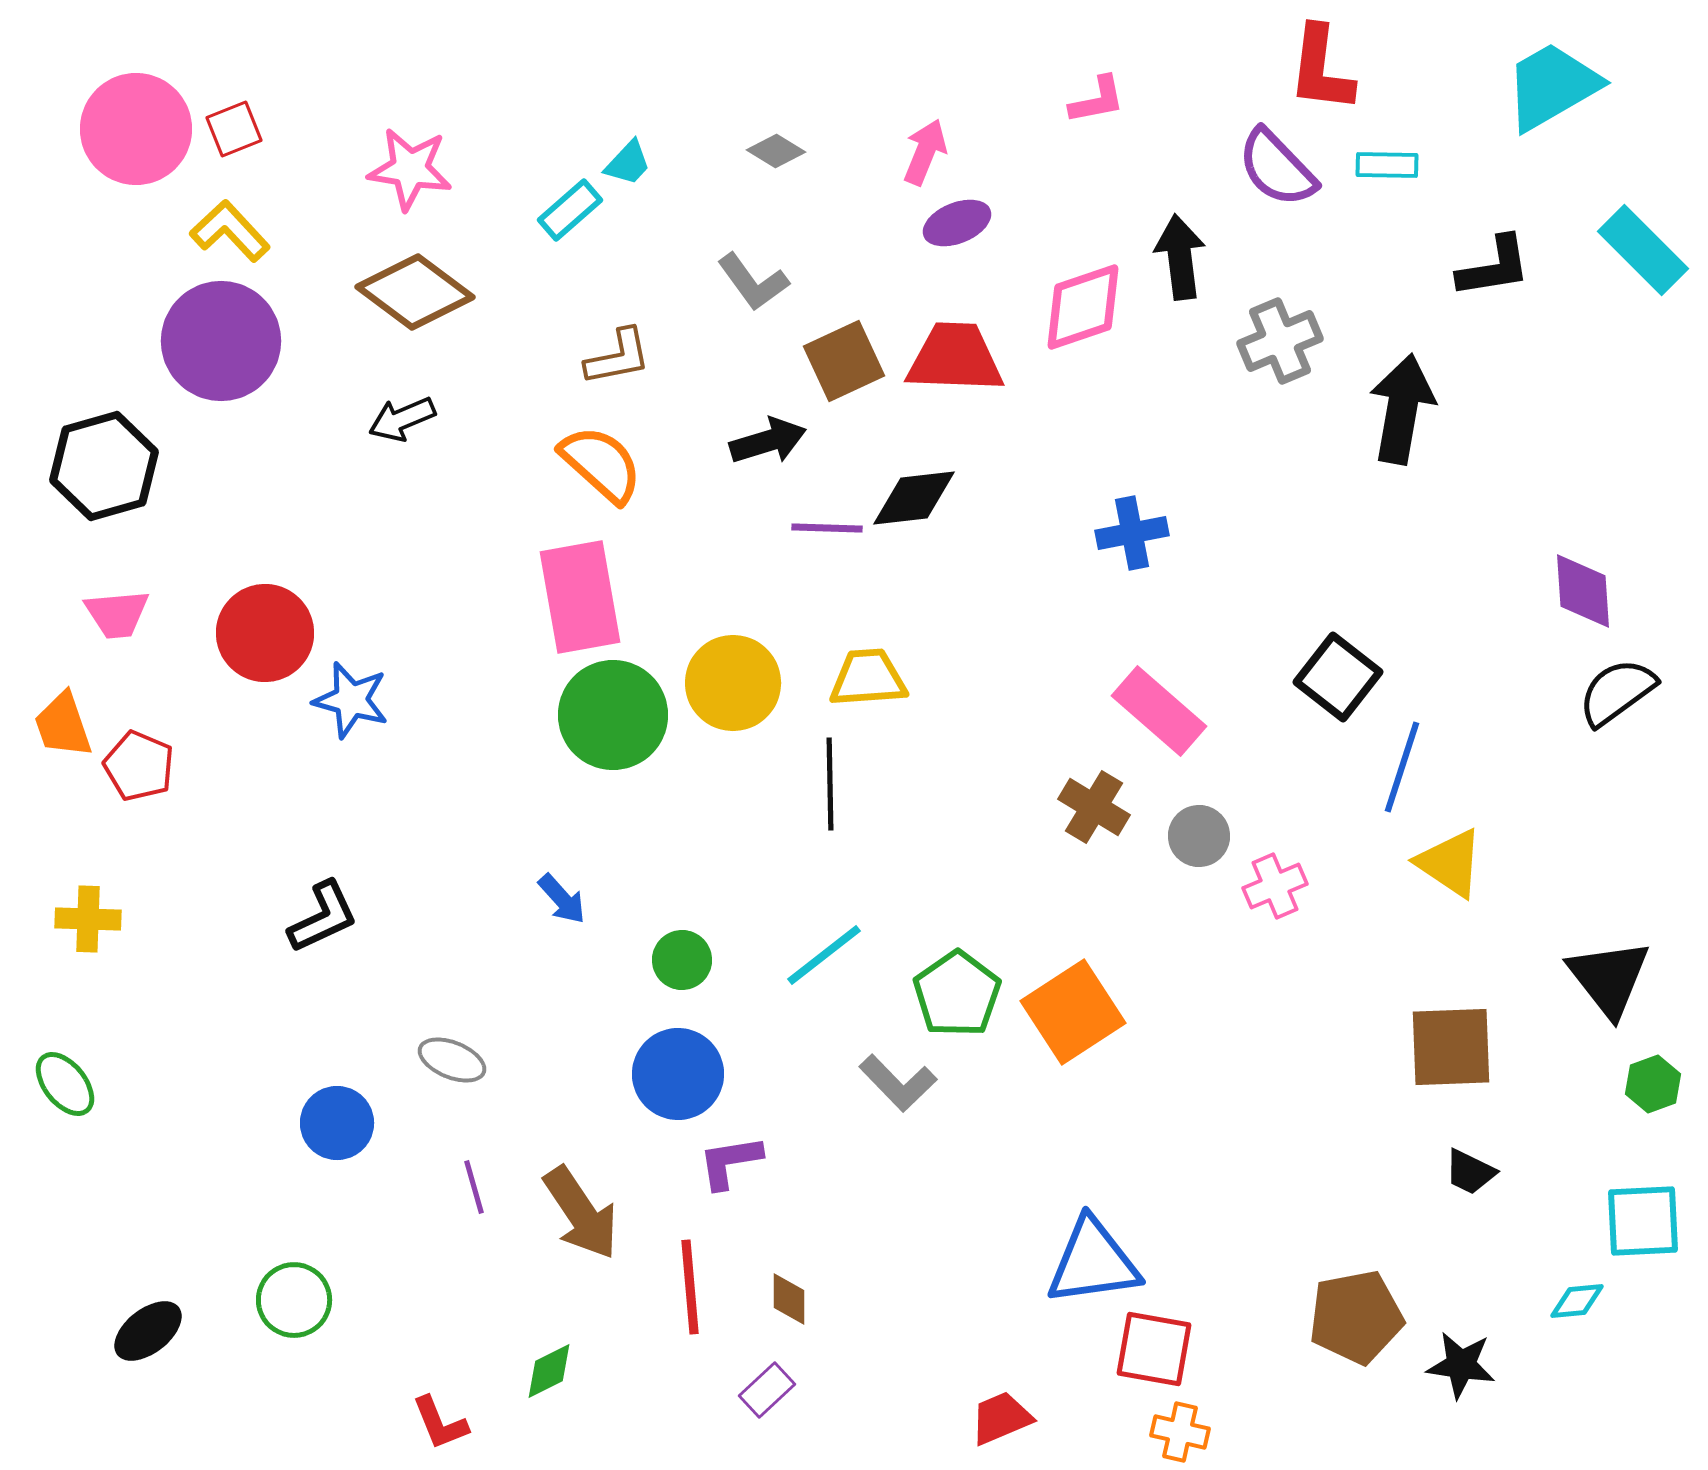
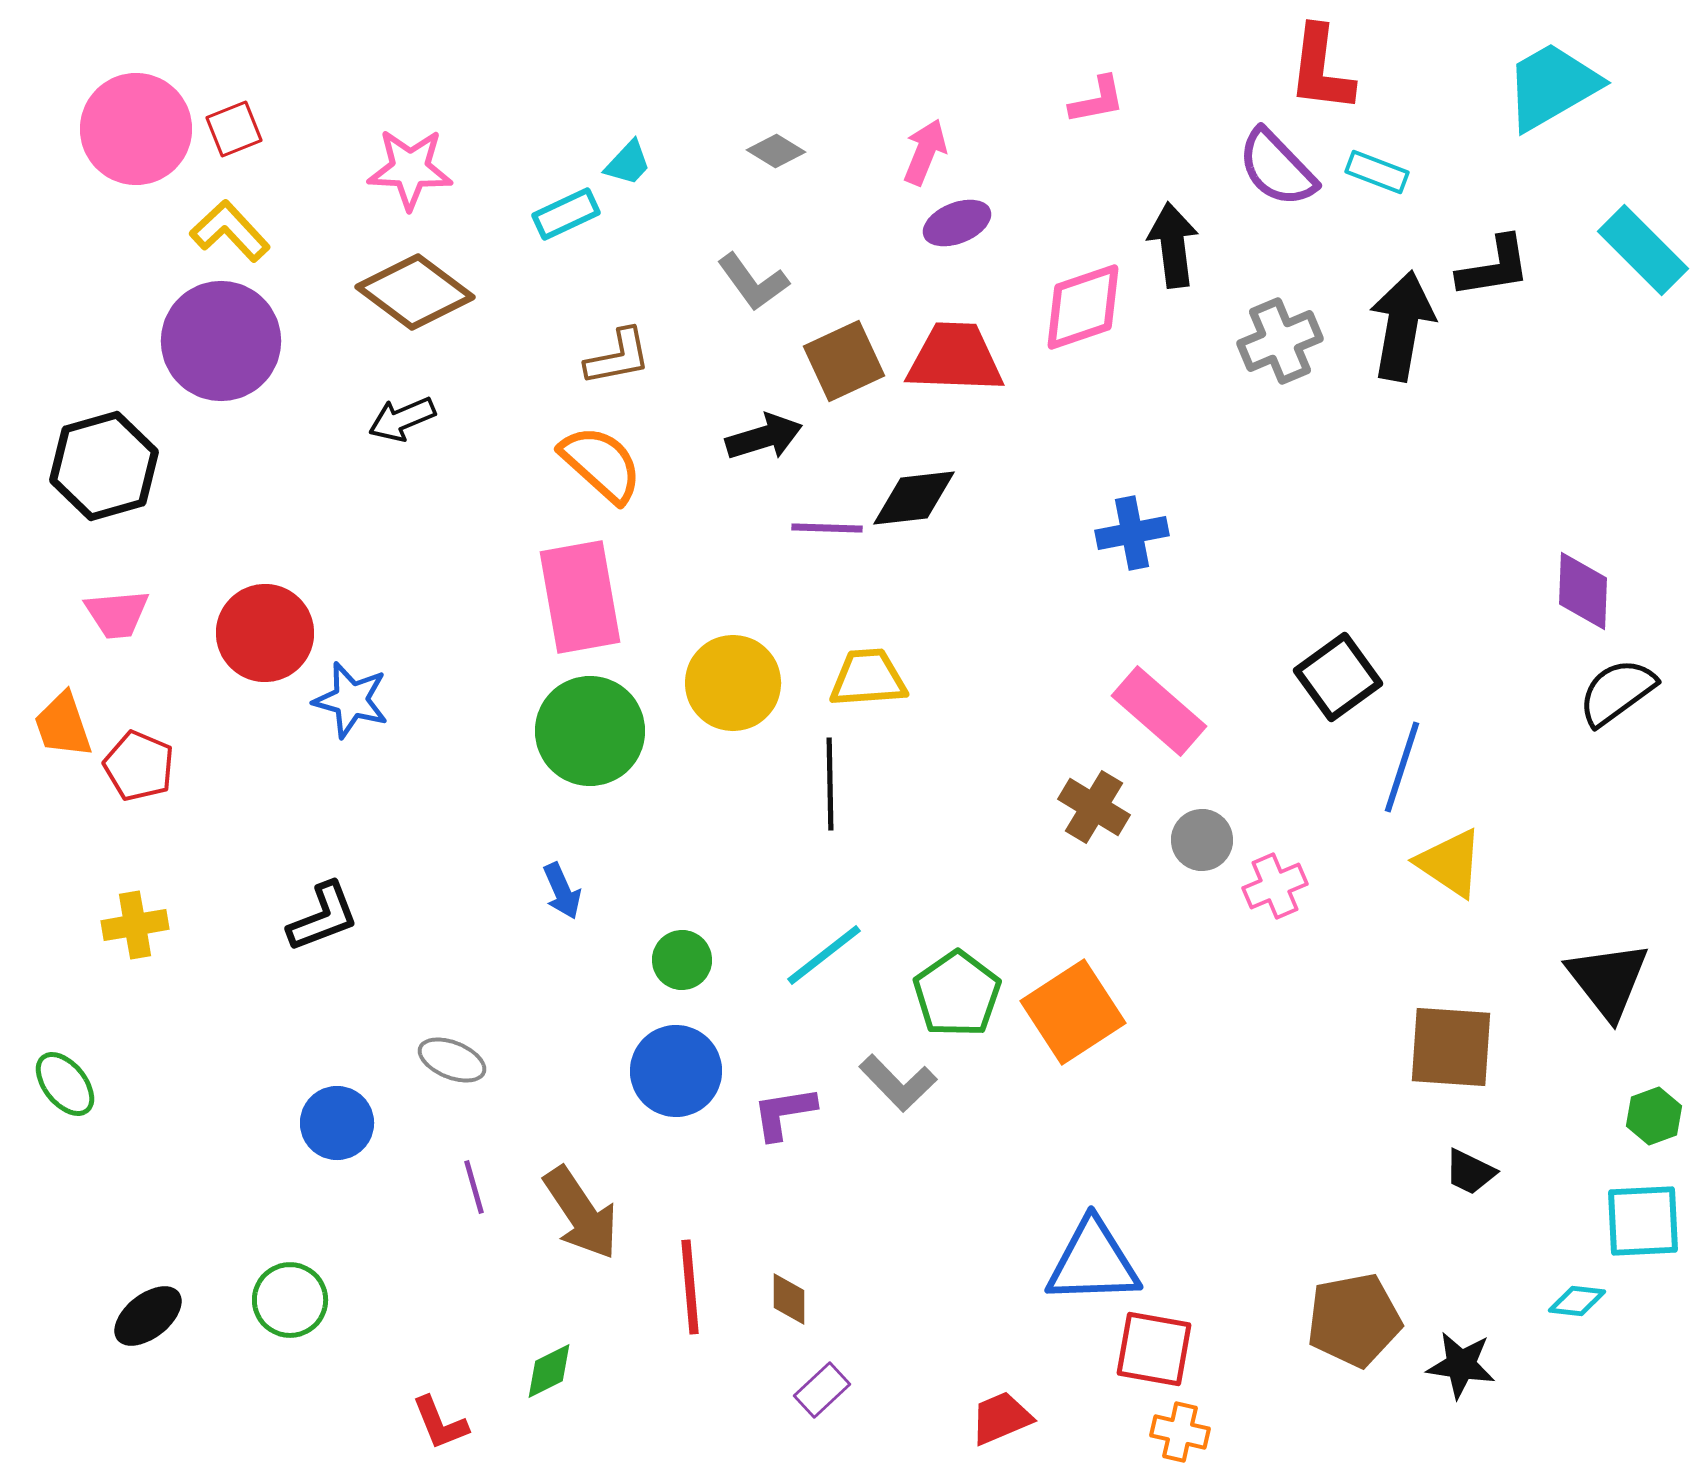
cyan rectangle at (1387, 165): moved 10 px left, 7 px down; rotated 20 degrees clockwise
pink star at (410, 169): rotated 6 degrees counterclockwise
cyan rectangle at (570, 210): moved 4 px left, 4 px down; rotated 16 degrees clockwise
black arrow at (1180, 257): moved 7 px left, 12 px up
black arrow at (1402, 409): moved 83 px up
black arrow at (768, 441): moved 4 px left, 4 px up
purple diamond at (1583, 591): rotated 6 degrees clockwise
black square at (1338, 677): rotated 16 degrees clockwise
green circle at (613, 715): moved 23 px left, 16 px down
gray circle at (1199, 836): moved 3 px right, 4 px down
blue arrow at (562, 899): moved 8 px up; rotated 18 degrees clockwise
black L-shape at (323, 917): rotated 4 degrees clockwise
yellow cross at (88, 919): moved 47 px right, 6 px down; rotated 12 degrees counterclockwise
black triangle at (1609, 978): moved 1 px left, 2 px down
brown square at (1451, 1047): rotated 6 degrees clockwise
blue circle at (678, 1074): moved 2 px left, 3 px up
green hexagon at (1653, 1084): moved 1 px right, 32 px down
purple L-shape at (730, 1162): moved 54 px right, 49 px up
blue triangle at (1093, 1262): rotated 6 degrees clockwise
green circle at (294, 1300): moved 4 px left
cyan diamond at (1577, 1301): rotated 12 degrees clockwise
brown pentagon at (1356, 1317): moved 2 px left, 3 px down
black ellipse at (148, 1331): moved 15 px up
purple rectangle at (767, 1390): moved 55 px right
